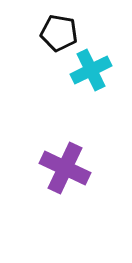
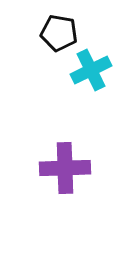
purple cross: rotated 27 degrees counterclockwise
